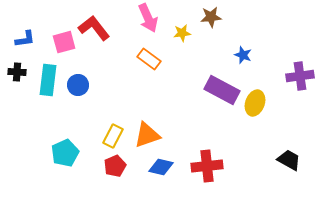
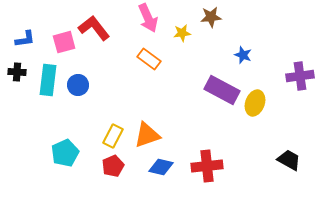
red pentagon: moved 2 px left
